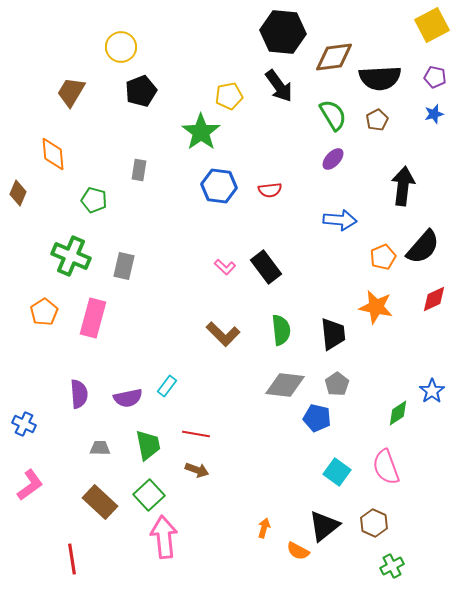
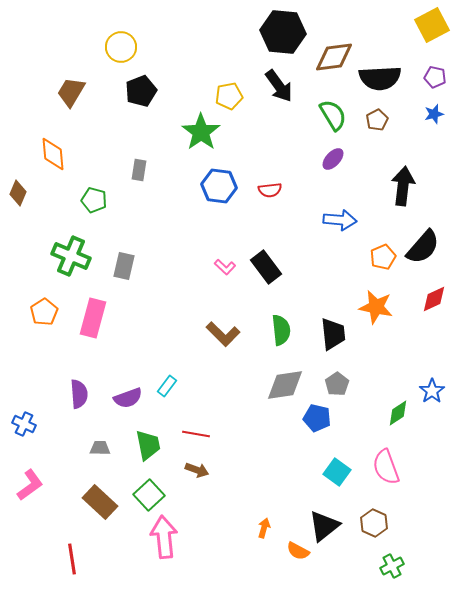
gray diamond at (285, 385): rotated 15 degrees counterclockwise
purple semicircle at (128, 398): rotated 8 degrees counterclockwise
